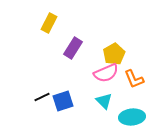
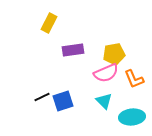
purple rectangle: moved 2 px down; rotated 50 degrees clockwise
yellow pentagon: rotated 20 degrees clockwise
